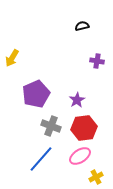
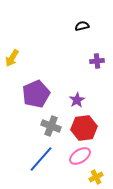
purple cross: rotated 16 degrees counterclockwise
